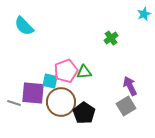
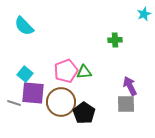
green cross: moved 4 px right, 2 px down; rotated 32 degrees clockwise
cyan square: moved 25 px left, 7 px up; rotated 28 degrees clockwise
gray square: moved 2 px up; rotated 30 degrees clockwise
